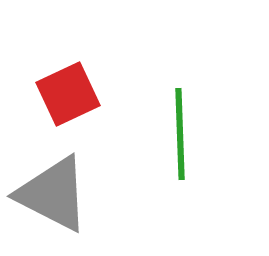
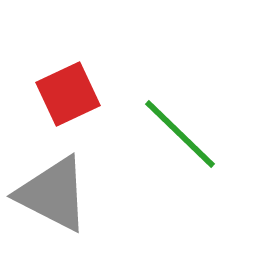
green line: rotated 44 degrees counterclockwise
